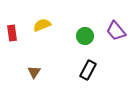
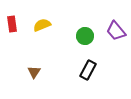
red rectangle: moved 9 px up
